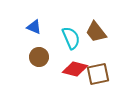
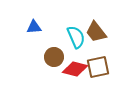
blue triangle: rotated 28 degrees counterclockwise
cyan semicircle: moved 5 px right, 1 px up
brown circle: moved 15 px right
brown square: moved 7 px up
